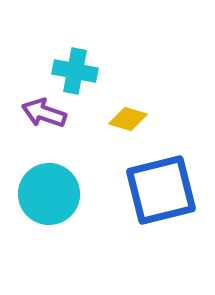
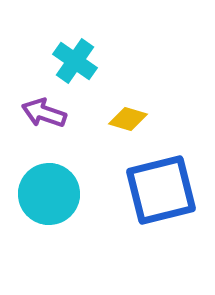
cyan cross: moved 10 px up; rotated 24 degrees clockwise
